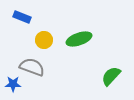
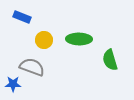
green ellipse: rotated 20 degrees clockwise
green semicircle: moved 1 px left, 16 px up; rotated 60 degrees counterclockwise
